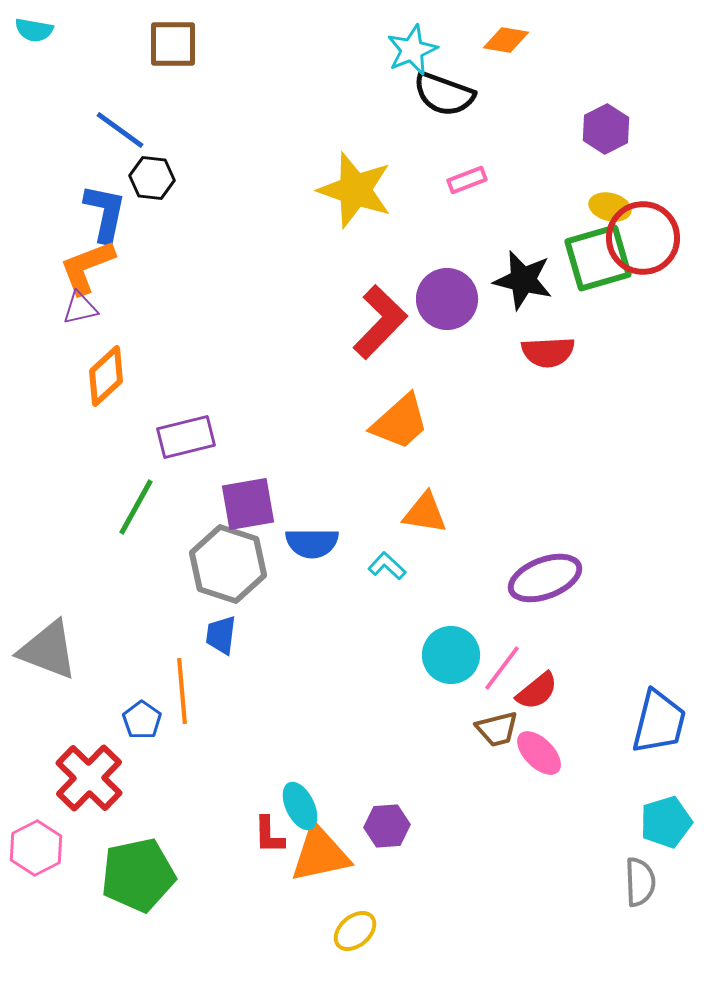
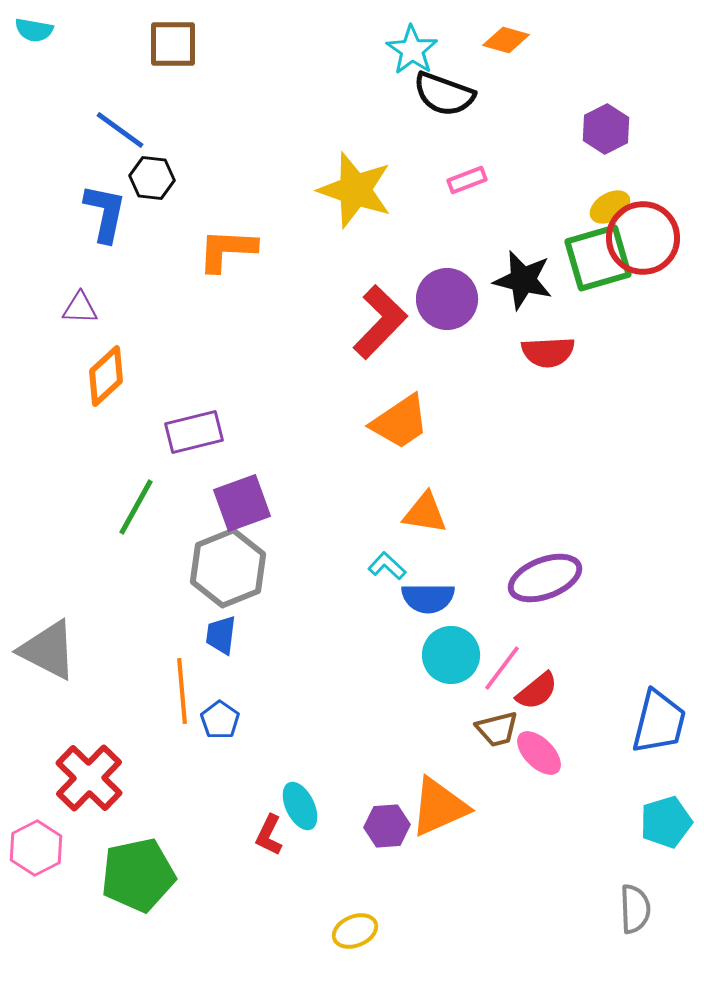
orange diamond at (506, 40): rotated 6 degrees clockwise
cyan star at (412, 50): rotated 15 degrees counterclockwise
yellow ellipse at (610, 207): rotated 45 degrees counterclockwise
orange L-shape at (87, 267): moved 140 px right, 17 px up; rotated 24 degrees clockwise
purple triangle at (80, 308): rotated 15 degrees clockwise
orange trapezoid at (400, 422): rotated 8 degrees clockwise
purple rectangle at (186, 437): moved 8 px right, 5 px up
purple square at (248, 504): moved 6 px left, 1 px up; rotated 10 degrees counterclockwise
blue semicircle at (312, 543): moved 116 px right, 55 px down
gray hexagon at (228, 564): moved 4 px down; rotated 20 degrees clockwise
gray triangle at (48, 650): rotated 6 degrees clockwise
blue pentagon at (142, 720): moved 78 px right
red L-shape at (269, 835): rotated 27 degrees clockwise
orange triangle at (320, 854): moved 119 px right, 47 px up; rotated 12 degrees counterclockwise
gray semicircle at (640, 882): moved 5 px left, 27 px down
yellow ellipse at (355, 931): rotated 18 degrees clockwise
